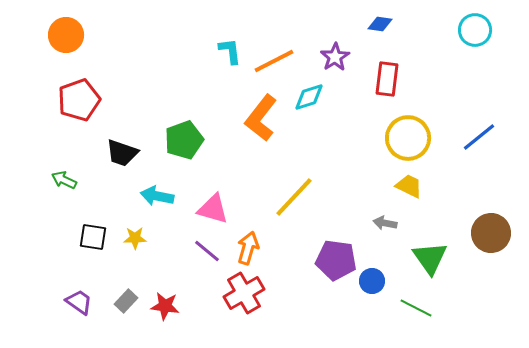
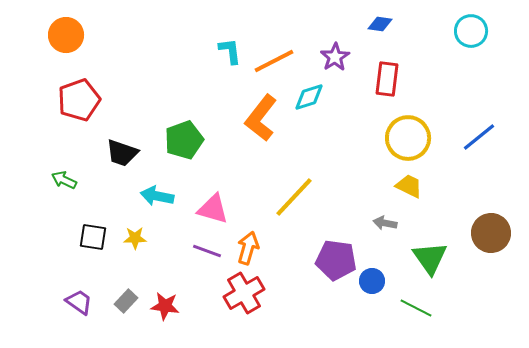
cyan circle: moved 4 px left, 1 px down
purple line: rotated 20 degrees counterclockwise
